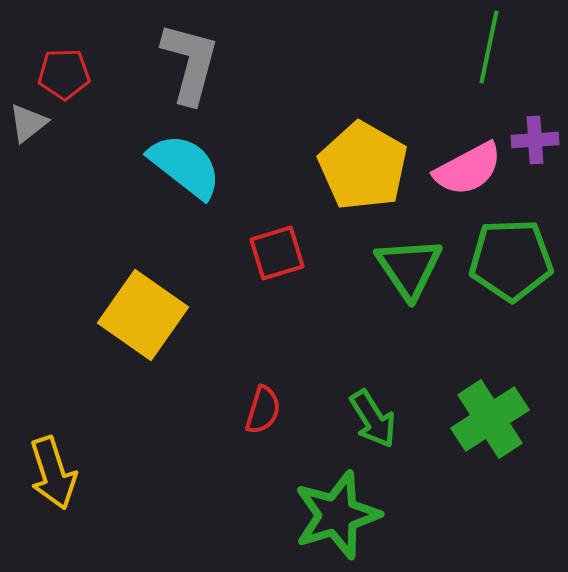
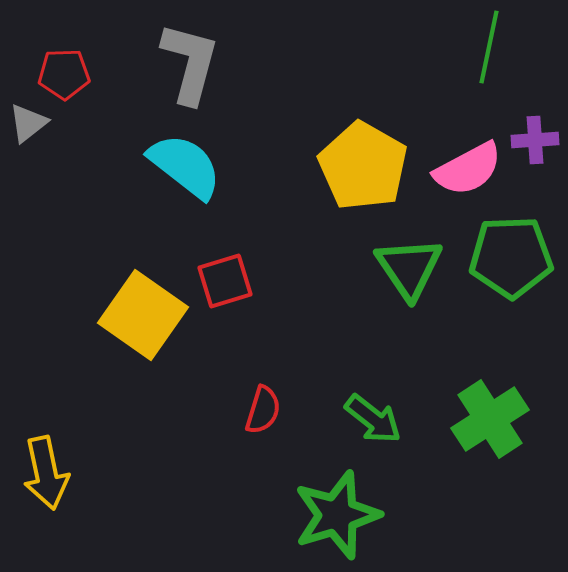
red square: moved 52 px left, 28 px down
green pentagon: moved 3 px up
green arrow: rotated 20 degrees counterclockwise
yellow arrow: moved 7 px left; rotated 6 degrees clockwise
